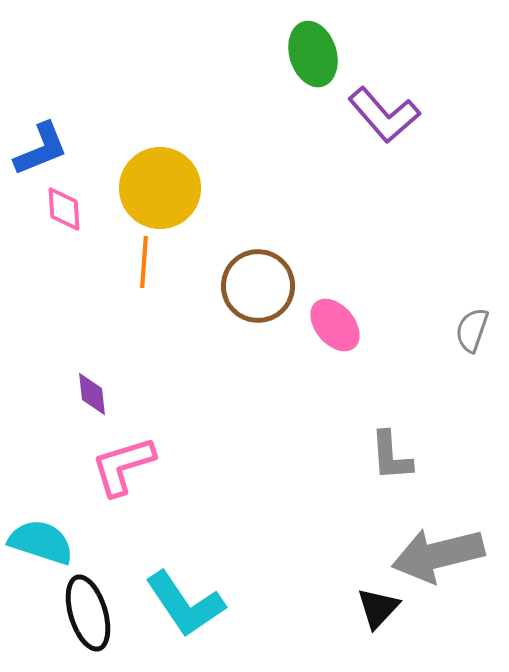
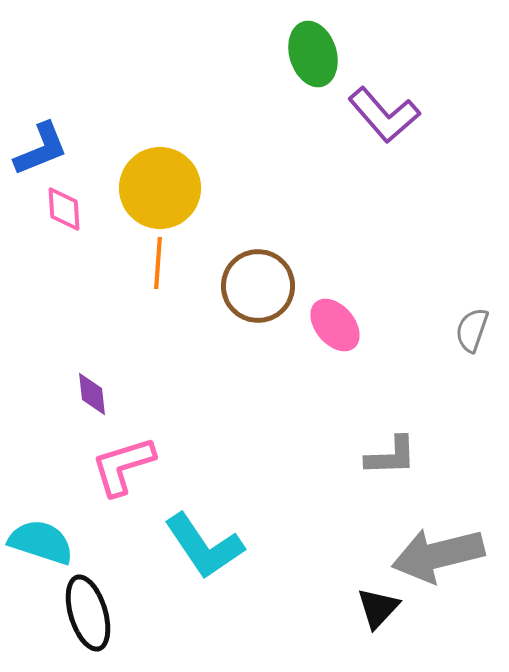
orange line: moved 14 px right, 1 px down
gray L-shape: rotated 88 degrees counterclockwise
cyan L-shape: moved 19 px right, 58 px up
